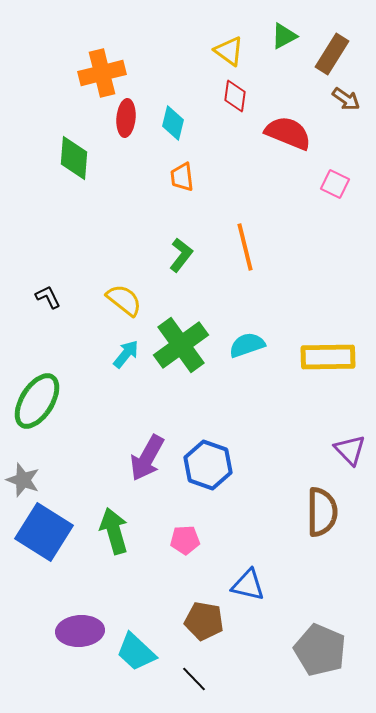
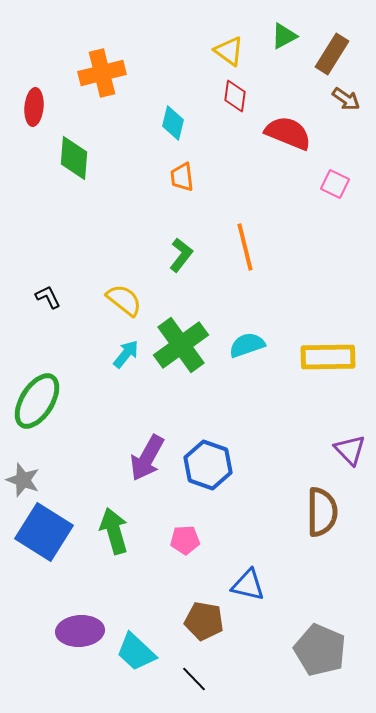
red ellipse: moved 92 px left, 11 px up
